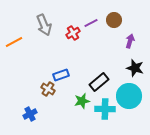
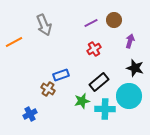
red cross: moved 21 px right, 16 px down
